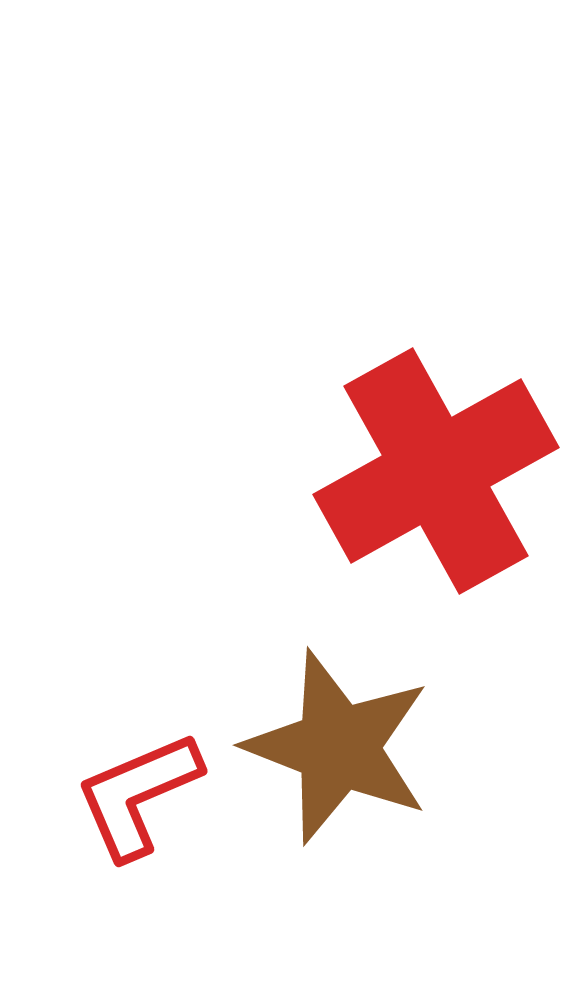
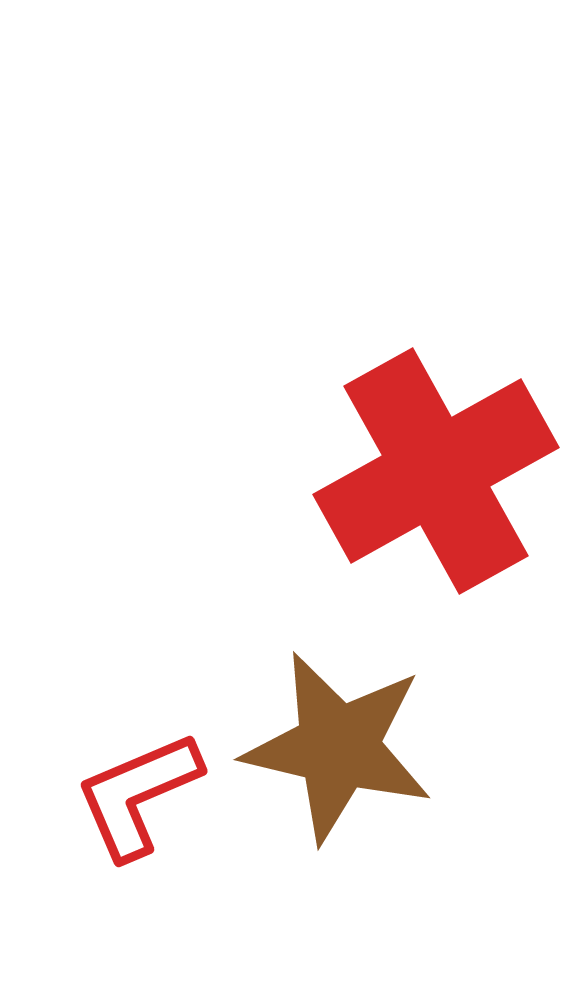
brown star: rotated 8 degrees counterclockwise
